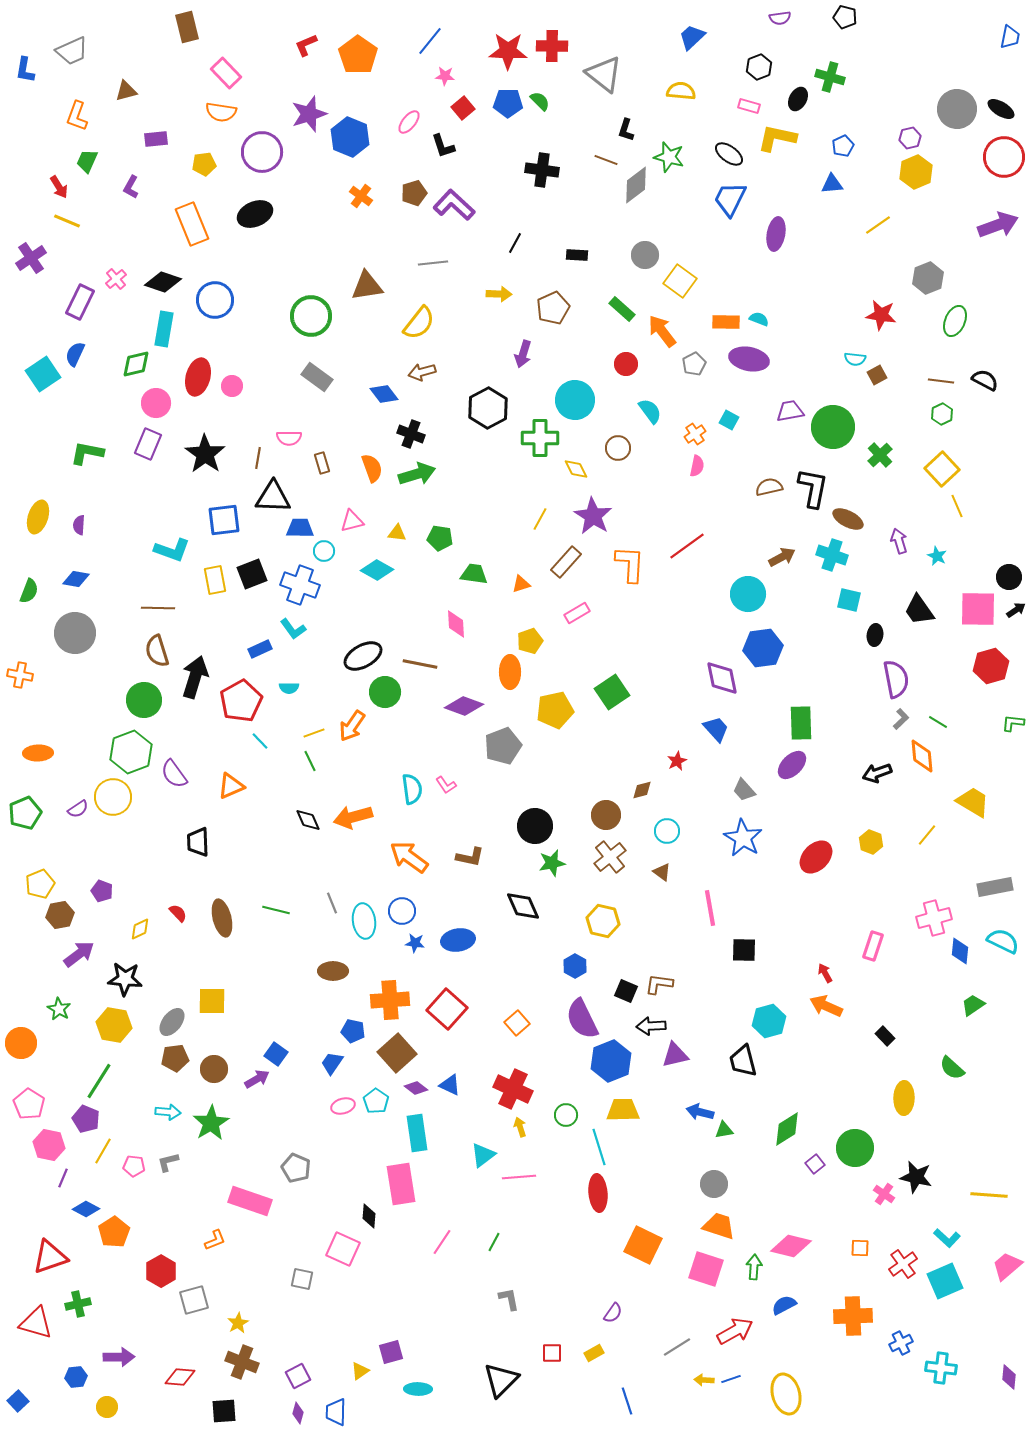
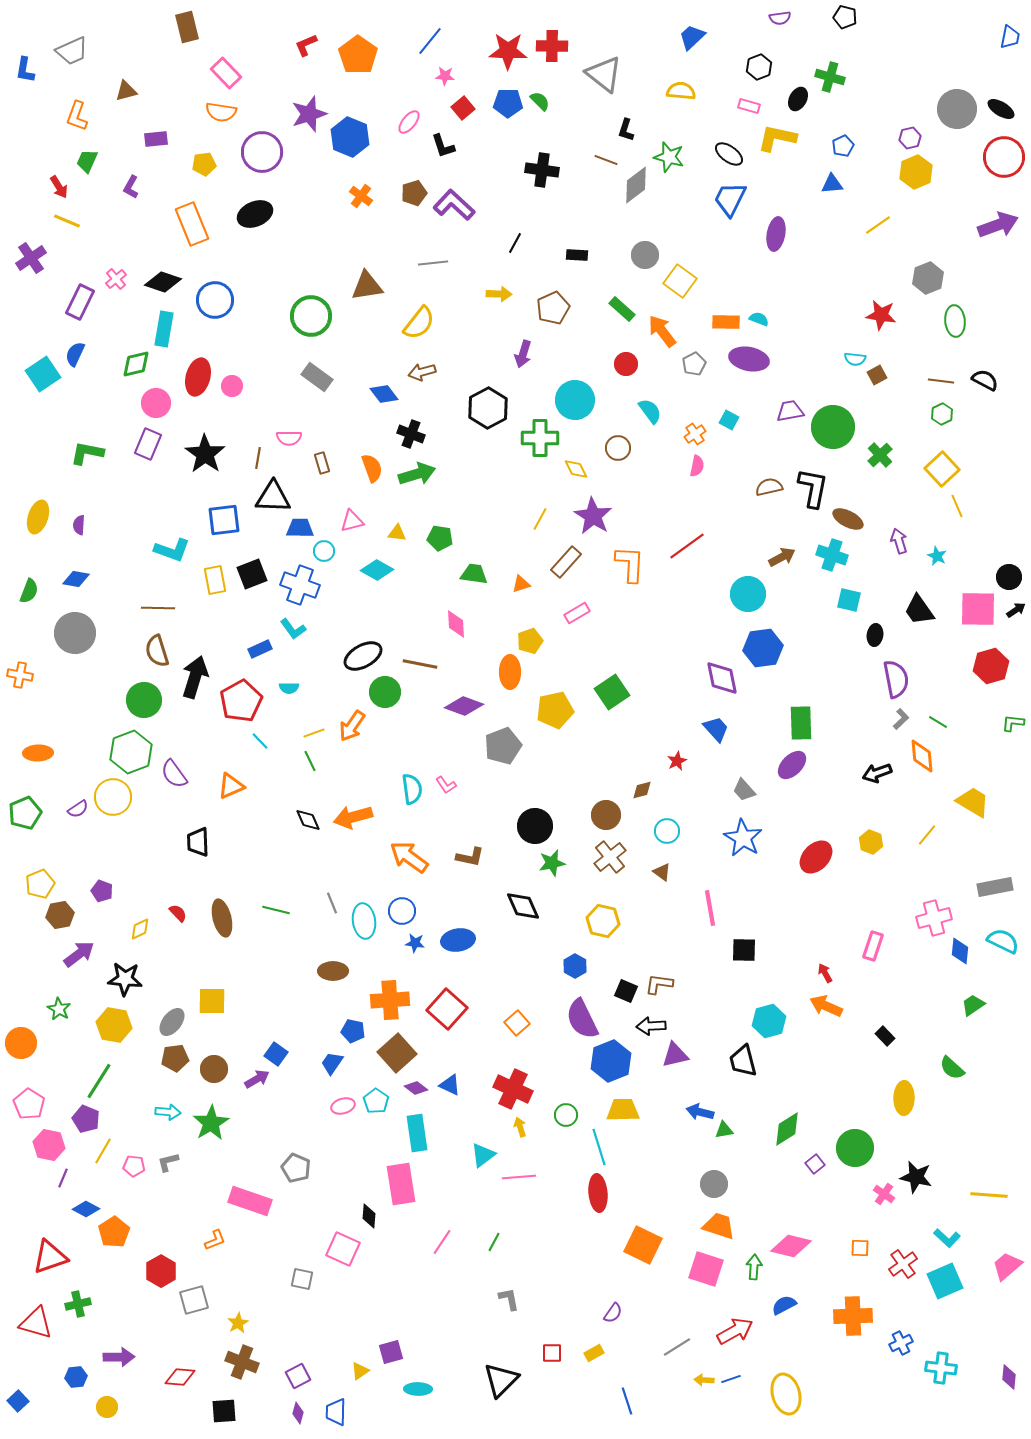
green ellipse at (955, 321): rotated 28 degrees counterclockwise
